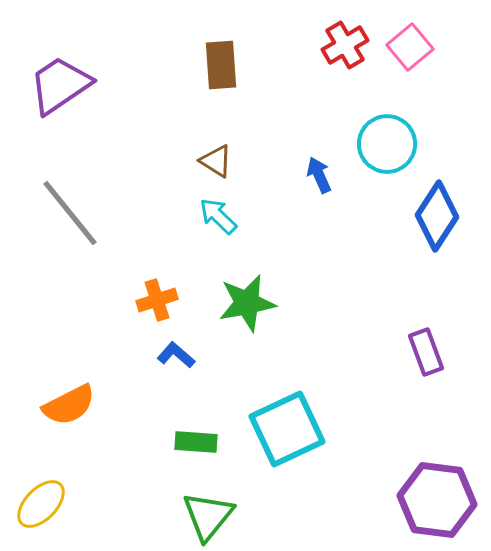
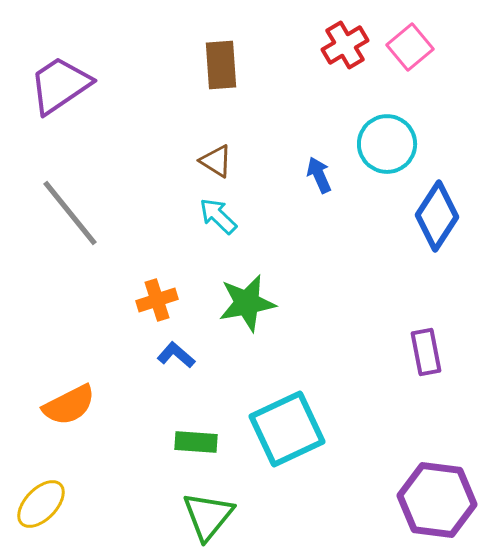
purple rectangle: rotated 9 degrees clockwise
